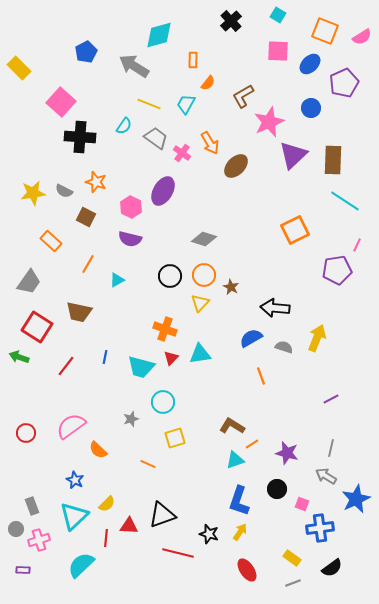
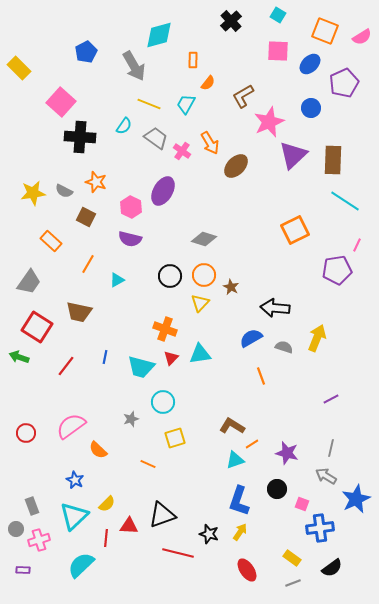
gray arrow at (134, 66): rotated 152 degrees counterclockwise
pink cross at (182, 153): moved 2 px up
